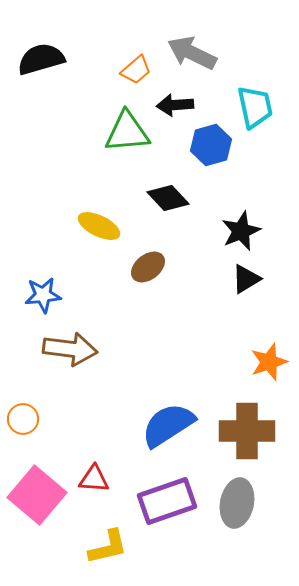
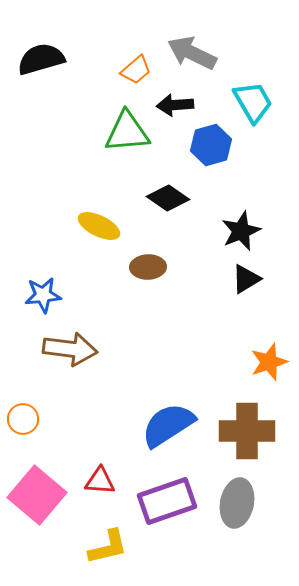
cyan trapezoid: moved 2 px left, 5 px up; rotated 18 degrees counterclockwise
black diamond: rotated 12 degrees counterclockwise
brown ellipse: rotated 36 degrees clockwise
red triangle: moved 6 px right, 2 px down
